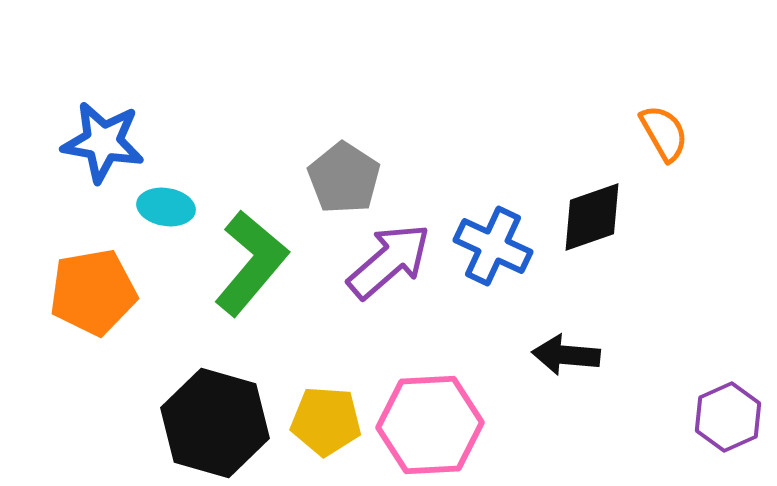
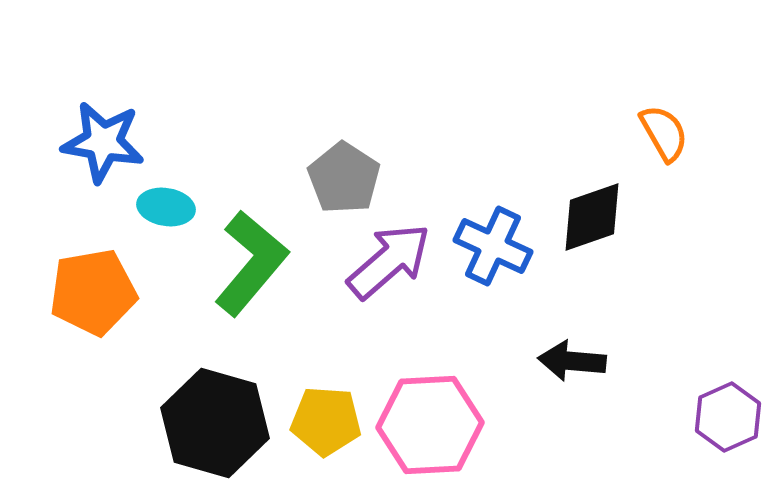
black arrow: moved 6 px right, 6 px down
